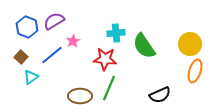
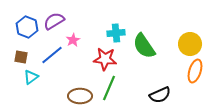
pink star: moved 1 px up
brown square: rotated 32 degrees counterclockwise
